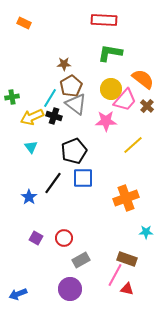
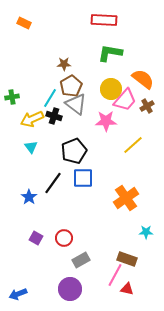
brown cross: rotated 16 degrees clockwise
yellow arrow: moved 2 px down
orange cross: rotated 15 degrees counterclockwise
